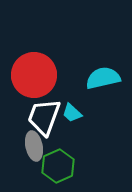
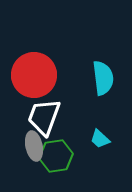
cyan semicircle: rotated 96 degrees clockwise
cyan trapezoid: moved 28 px right, 26 px down
green hexagon: moved 2 px left, 10 px up; rotated 16 degrees clockwise
